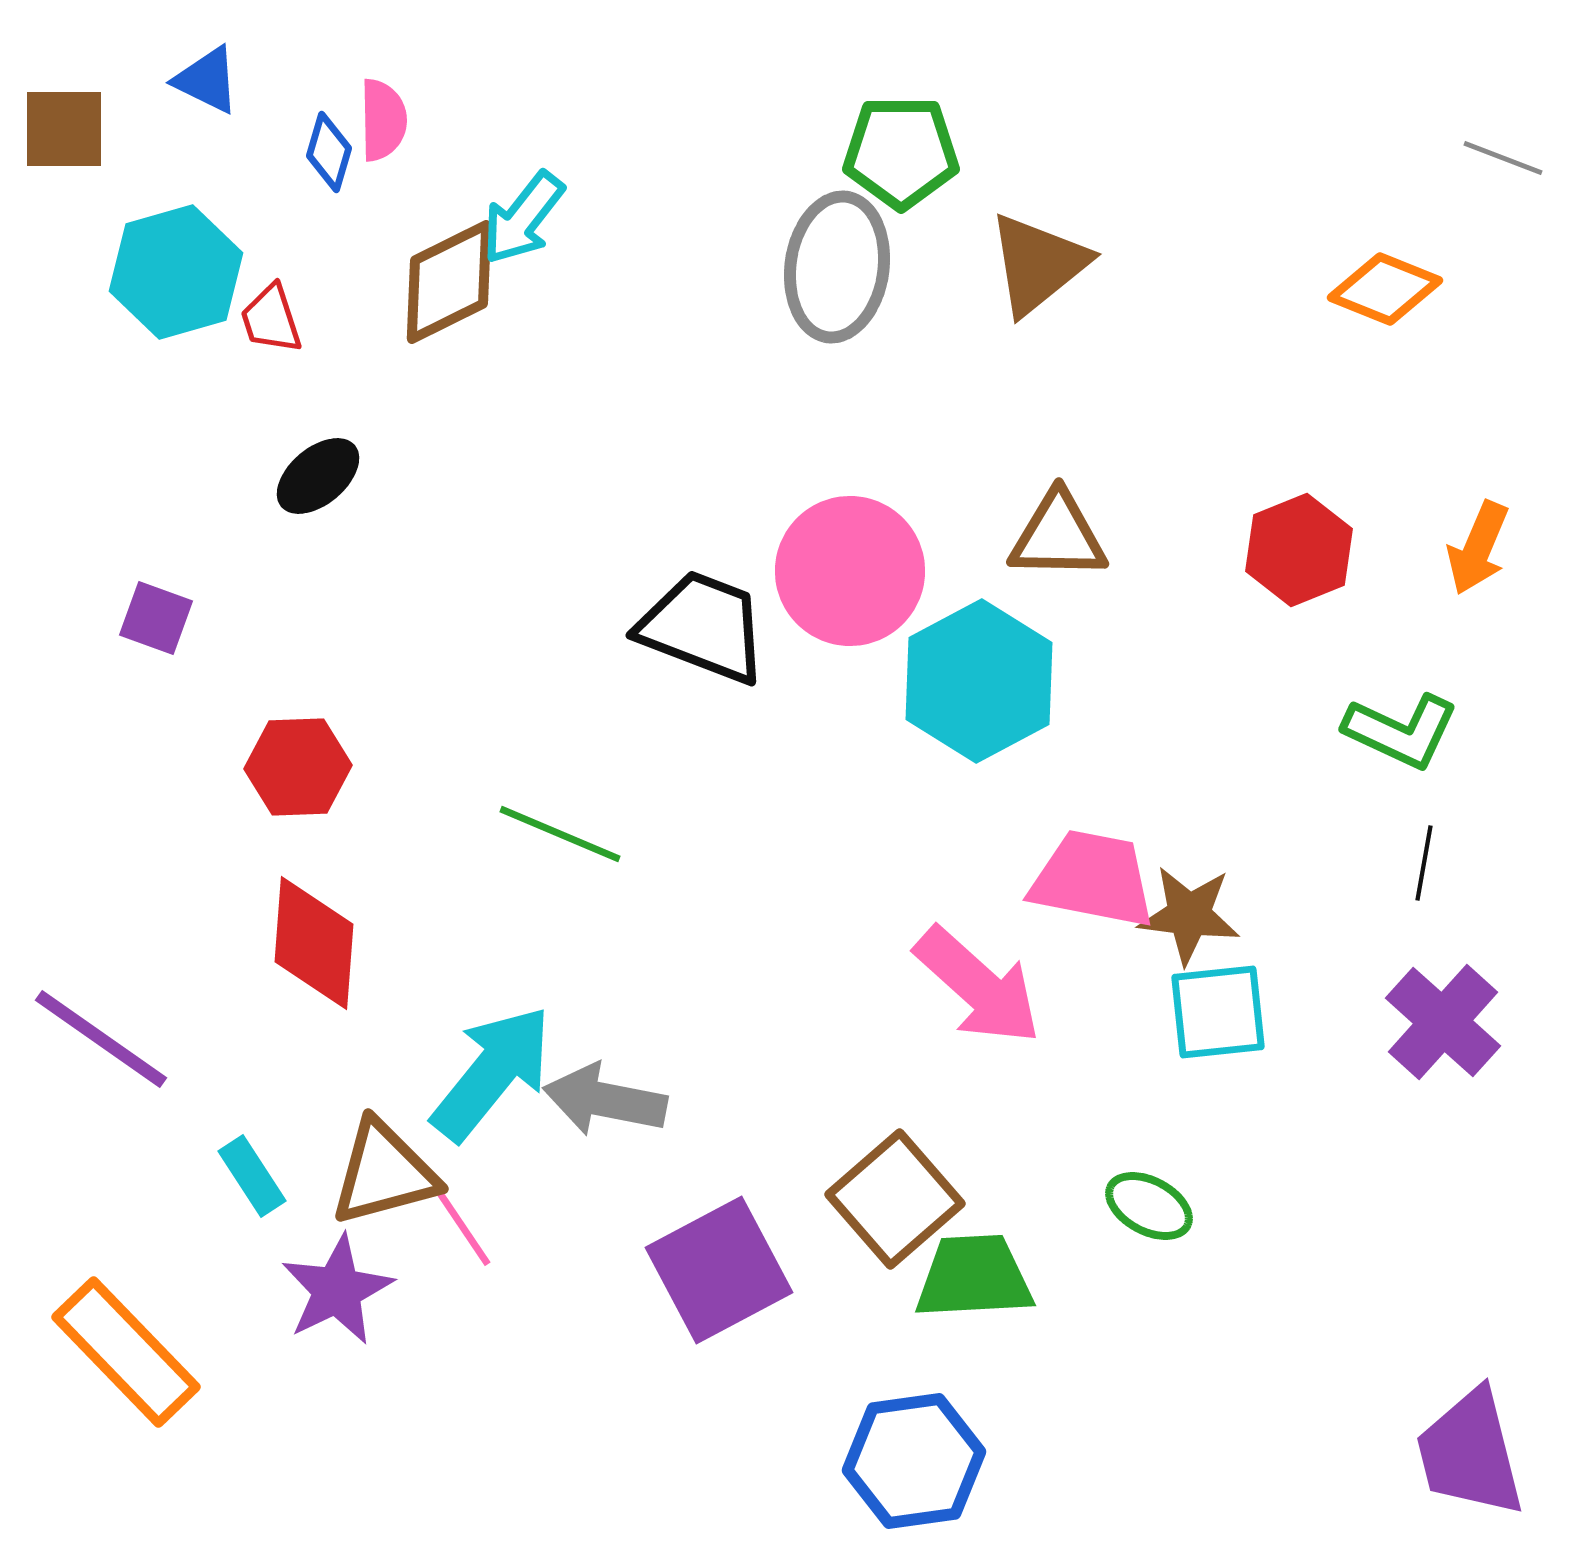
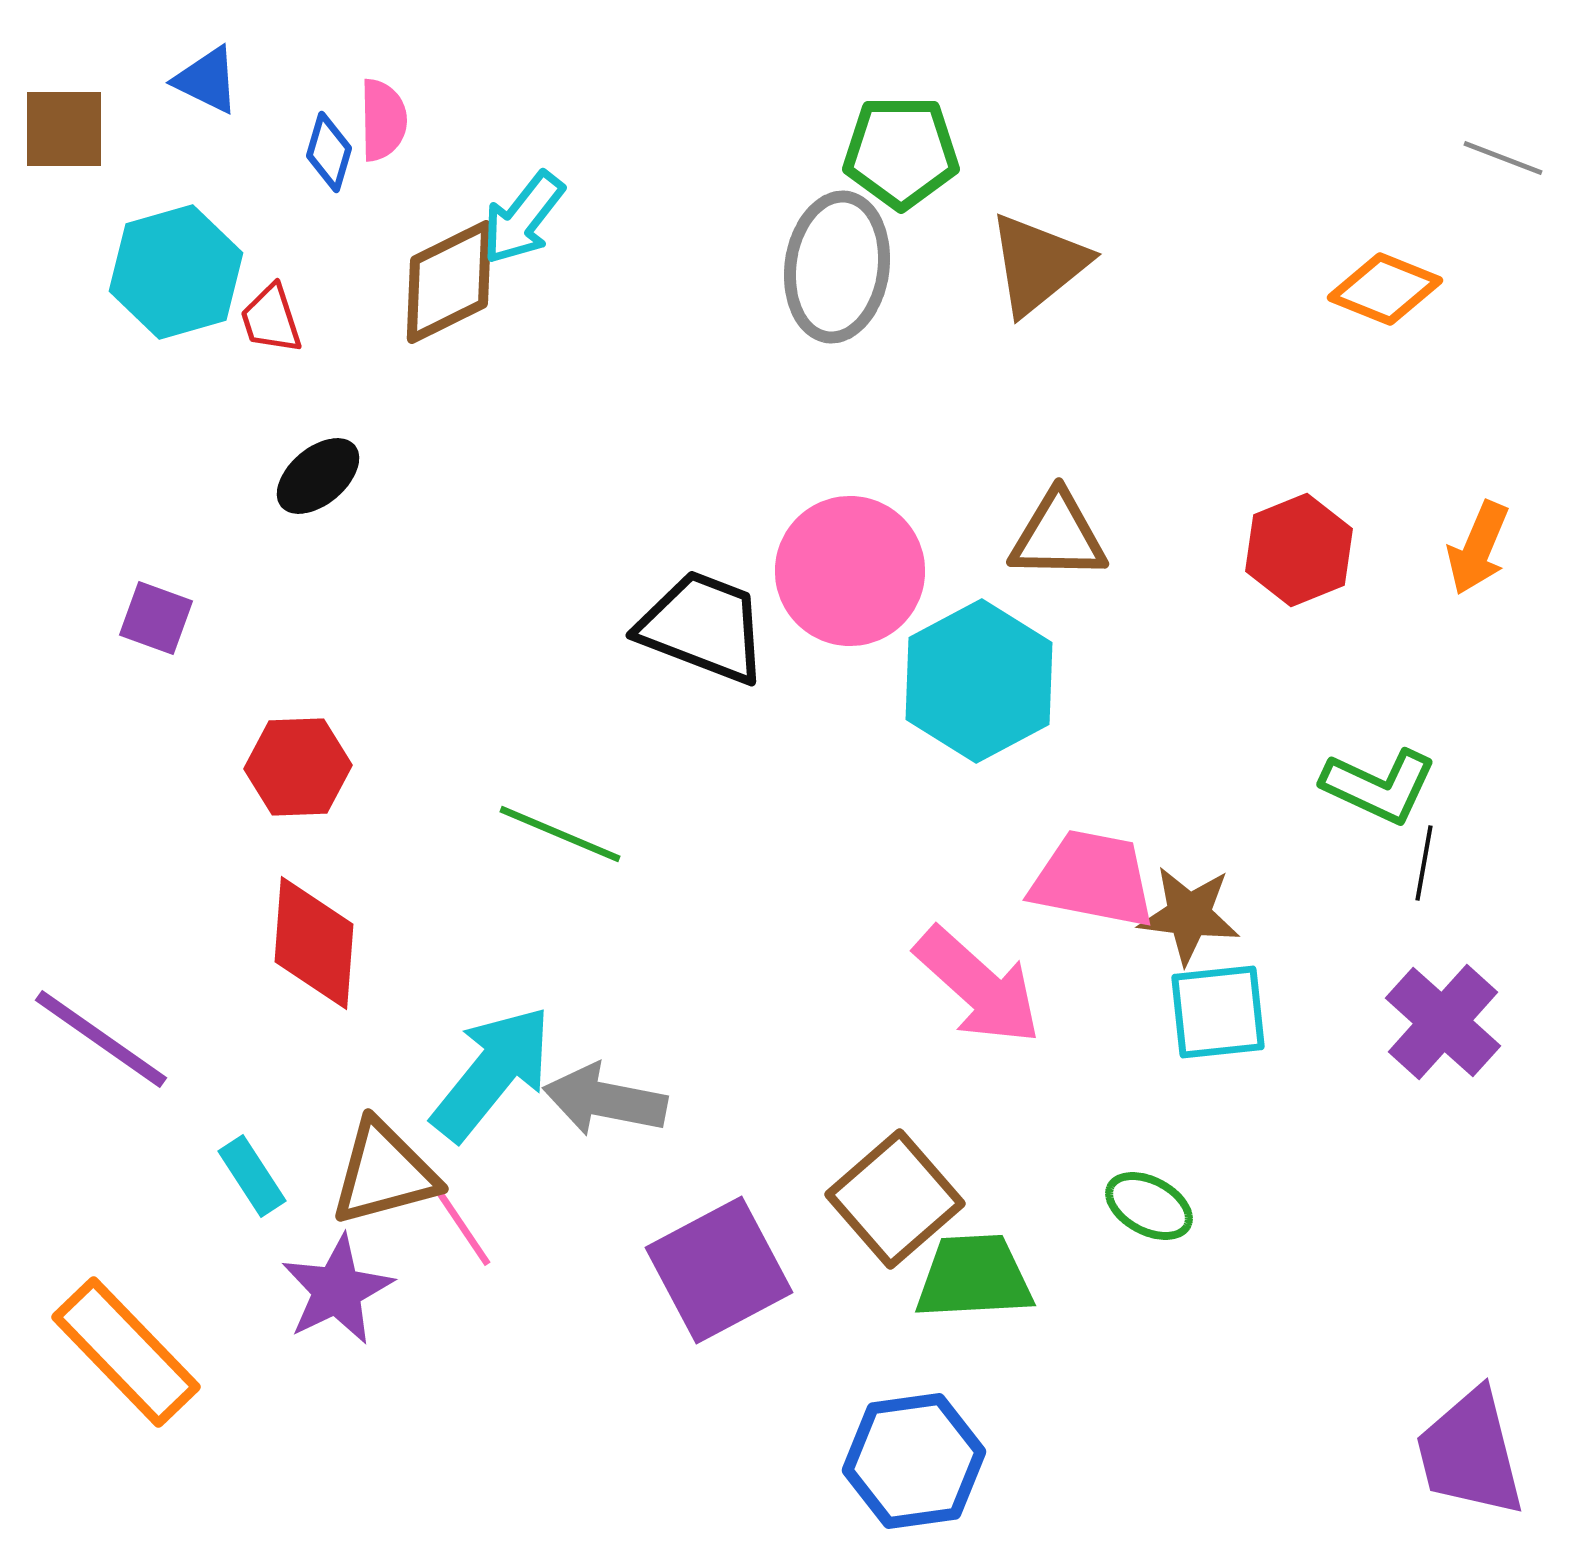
green L-shape at (1401, 731): moved 22 px left, 55 px down
